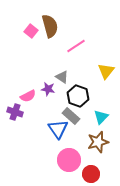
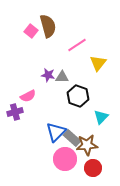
brown semicircle: moved 2 px left
pink line: moved 1 px right, 1 px up
yellow triangle: moved 8 px left, 8 px up
gray triangle: rotated 32 degrees counterclockwise
purple star: moved 14 px up
purple cross: rotated 35 degrees counterclockwise
gray rectangle: moved 1 px right, 22 px down
blue triangle: moved 2 px left, 3 px down; rotated 20 degrees clockwise
brown star: moved 11 px left, 3 px down; rotated 10 degrees clockwise
pink circle: moved 4 px left, 1 px up
red circle: moved 2 px right, 6 px up
